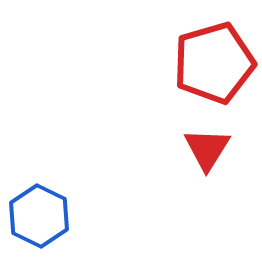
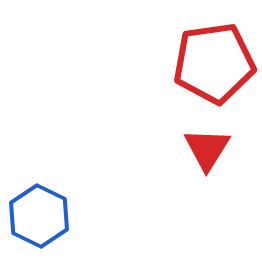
red pentagon: rotated 8 degrees clockwise
